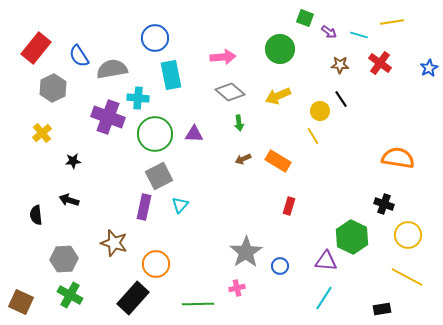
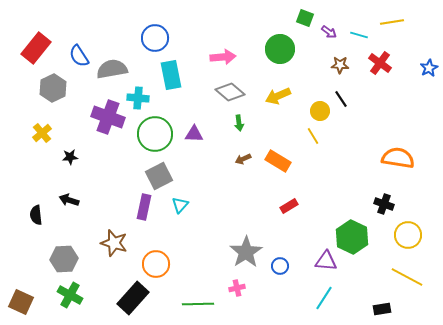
black star at (73, 161): moved 3 px left, 4 px up
red rectangle at (289, 206): rotated 42 degrees clockwise
